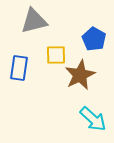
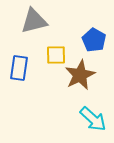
blue pentagon: moved 1 px down
